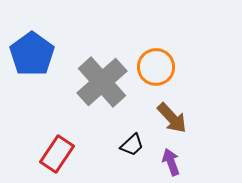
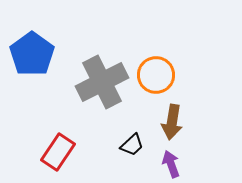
orange circle: moved 8 px down
gray cross: rotated 15 degrees clockwise
brown arrow: moved 4 px down; rotated 52 degrees clockwise
red rectangle: moved 1 px right, 2 px up
purple arrow: moved 2 px down
